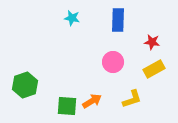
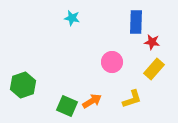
blue rectangle: moved 18 px right, 2 px down
pink circle: moved 1 px left
yellow rectangle: rotated 20 degrees counterclockwise
green hexagon: moved 2 px left
green square: rotated 20 degrees clockwise
